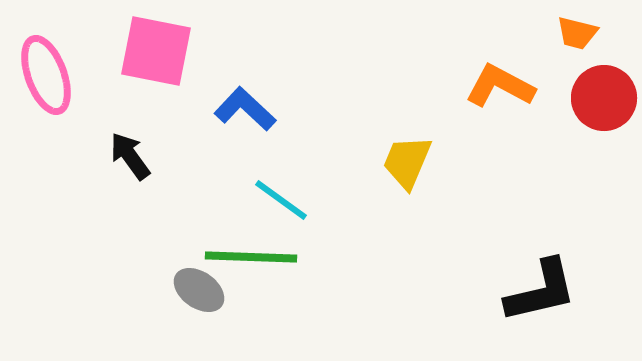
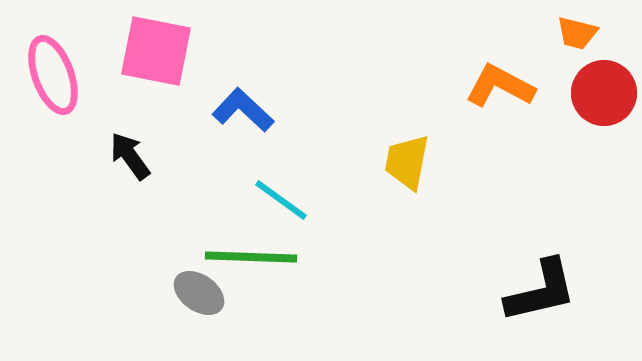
pink ellipse: moved 7 px right
red circle: moved 5 px up
blue L-shape: moved 2 px left, 1 px down
yellow trapezoid: rotated 12 degrees counterclockwise
gray ellipse: moved 3 px down
